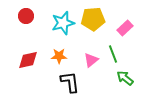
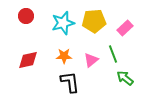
yellow pentagon: moved 1 px right, 2 px down
orange star: moved 5 px right
